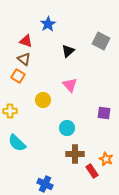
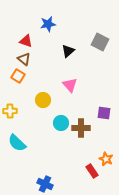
blue star: rotated 21 degrees clockwise
gray square: moved 1 px left, 1 px down
cyan circle: moved 6 px left, 5 px up
brown cross: moved 6 px right, 26 px up
